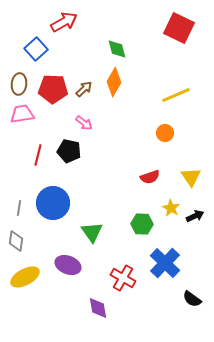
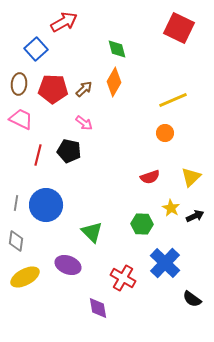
yellow line: moved 3 px left, 5 px down
pink trapezoid: moved 1 px left, 5 px down; rotated 35 degrees clockwise
yellow triangle: rotated 20 degrees clockwise
blue circle: moved 7 px left, 2 px down
gray line: moved 3 px left, 5 px up
green triangle: rotated 10 degrees counterclockwise
